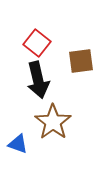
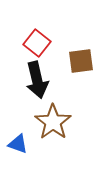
black arrow: moved 1 px left
